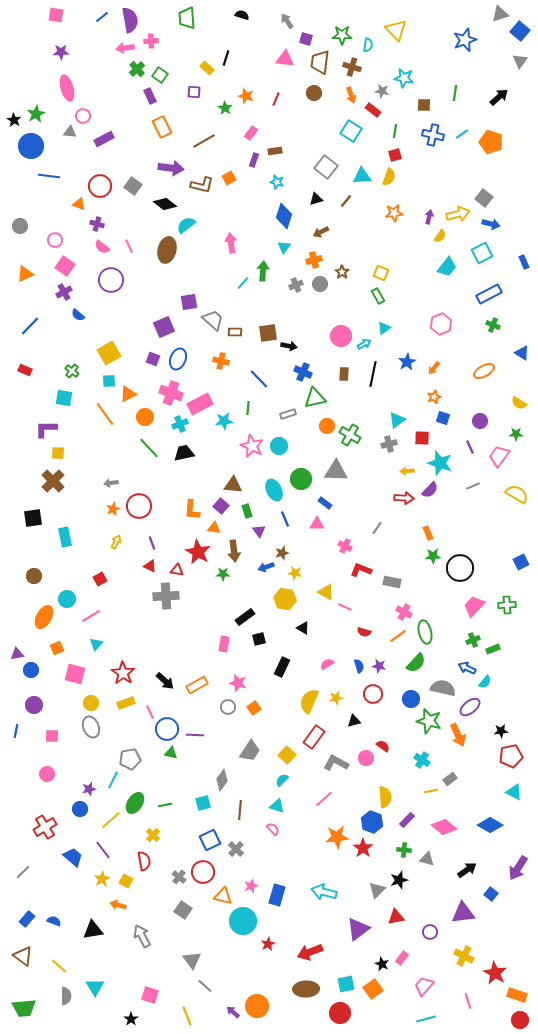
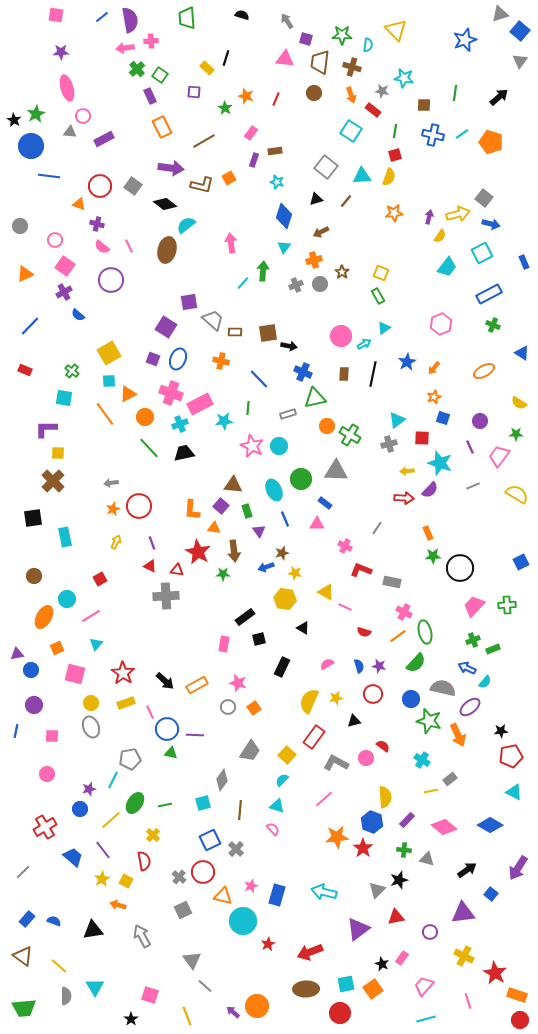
purple square at (164, 327): moved 2 px right; rotated 35 degrees counterclockwise
gray square at (183, 910): rotated 30 degrees clockwise
